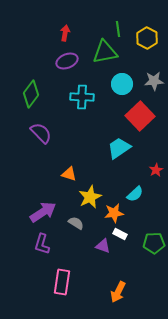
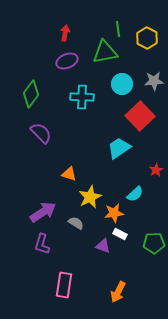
pink rectangle: moved 2 px right, 3 px down
